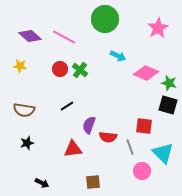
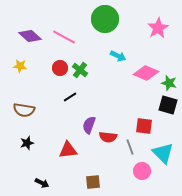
red circle: moved 1 px up
black line: moved 3 px right, 9 px up
red triangle: moved 5 px left, 1 px down
